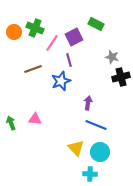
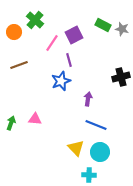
green rectangle: moved 7 px right, 1 px down
green cross: moved 8 px up; rotated 18 degrees clockwise
purple square: moved 2 px up
gray star: moved 10 px right, 28 px up
brown line: moved 14 px left, 4 px up
purple arrow: moved 4 px up
green arrow: rotated 40 degrees clockwise
cyan cross: moved 1 px left, 1 px down
